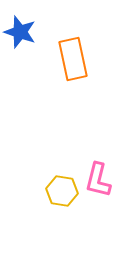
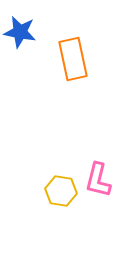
blue star: rotated 8 degrees counterclockwise
yellow hexagon: moved 1 px left
